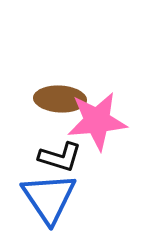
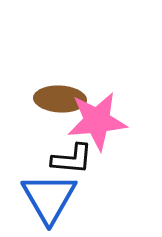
black L-shape: moved 12 px right, 2 px down; rotated 12 degrees counterclockwise
blue triangle: rotated 4 degrees clockwise
